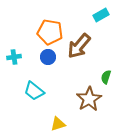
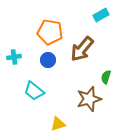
brown arrow: moved 3 px right, 3 px down
blue circle: moved 3 px down
brown star: rotated 15 degrees clockwise
